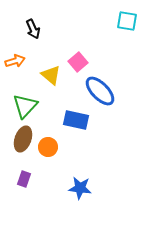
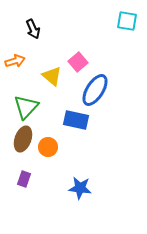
yellow triangle: moved 1 px right, 1 px down
blue ellipse: moved 5 px left, 1 px up; rotated 76 degrees clockwise
green triangle: moved 1 px right, 1 px down
